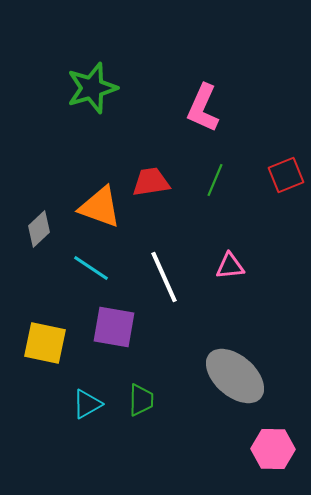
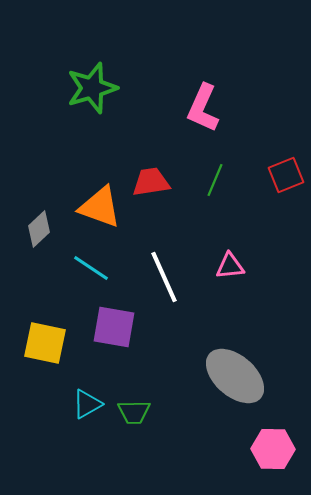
green trapezoid: moved 7 px left, 12 px down; rotated 88 degrees clockwise
